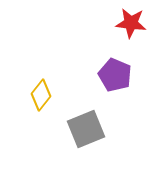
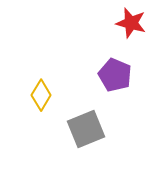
red star: rotated 8 degrees clockwise
yellow diamond: rotated 8 degrees counterclockwise
